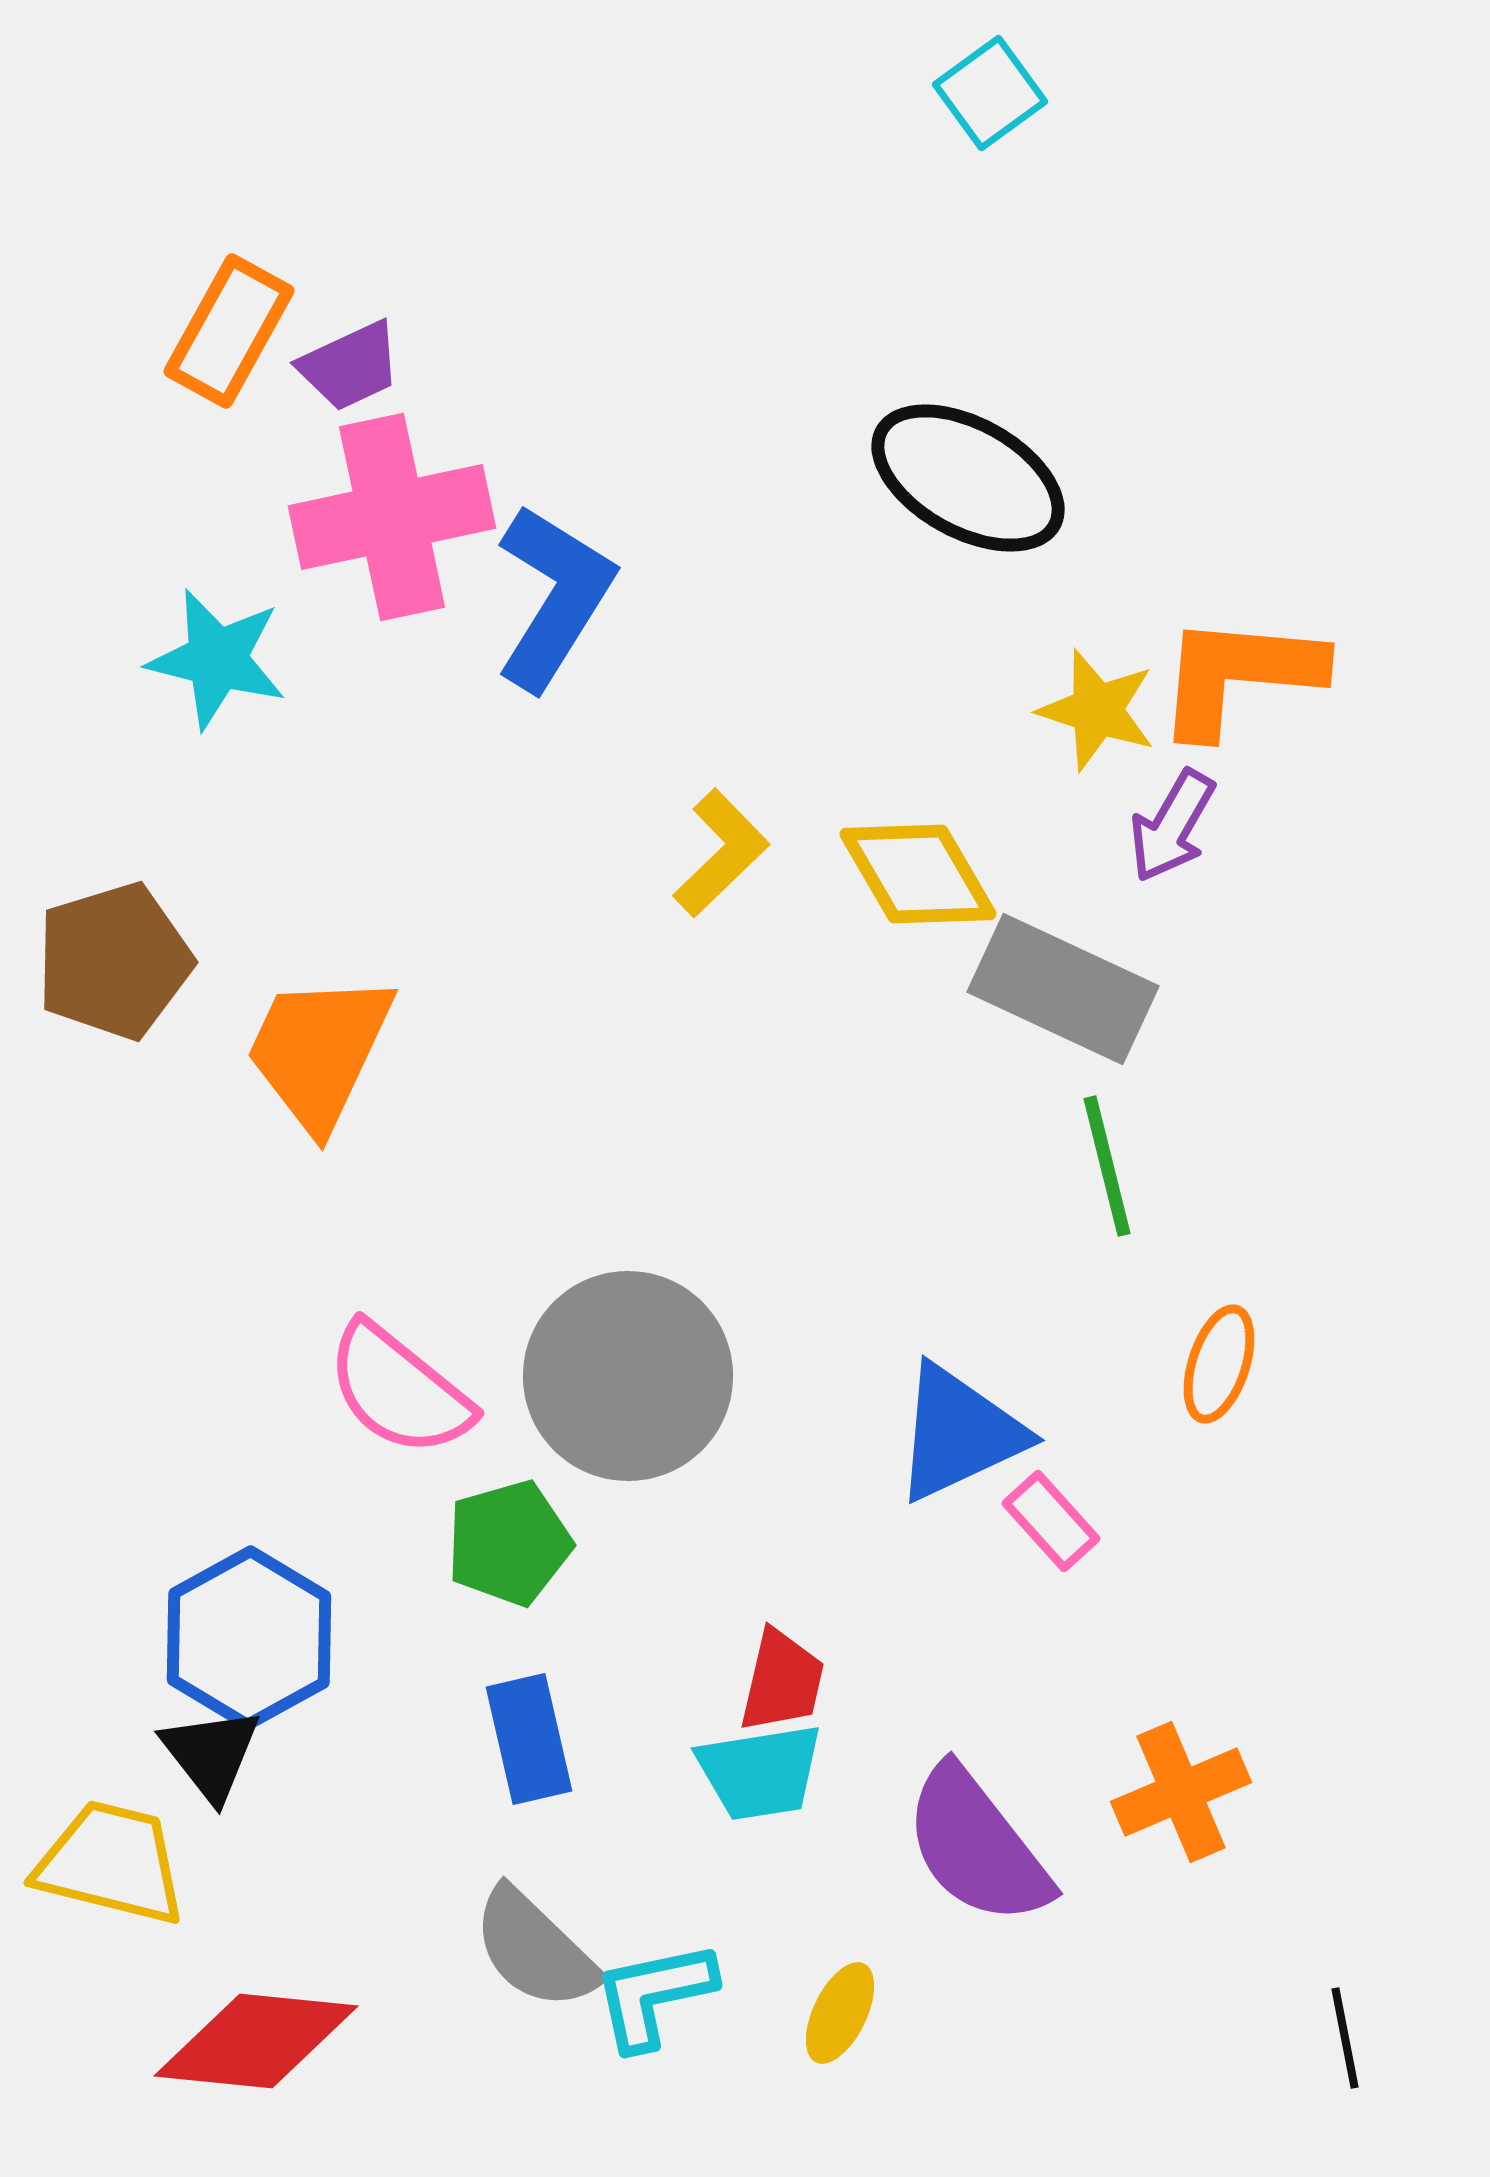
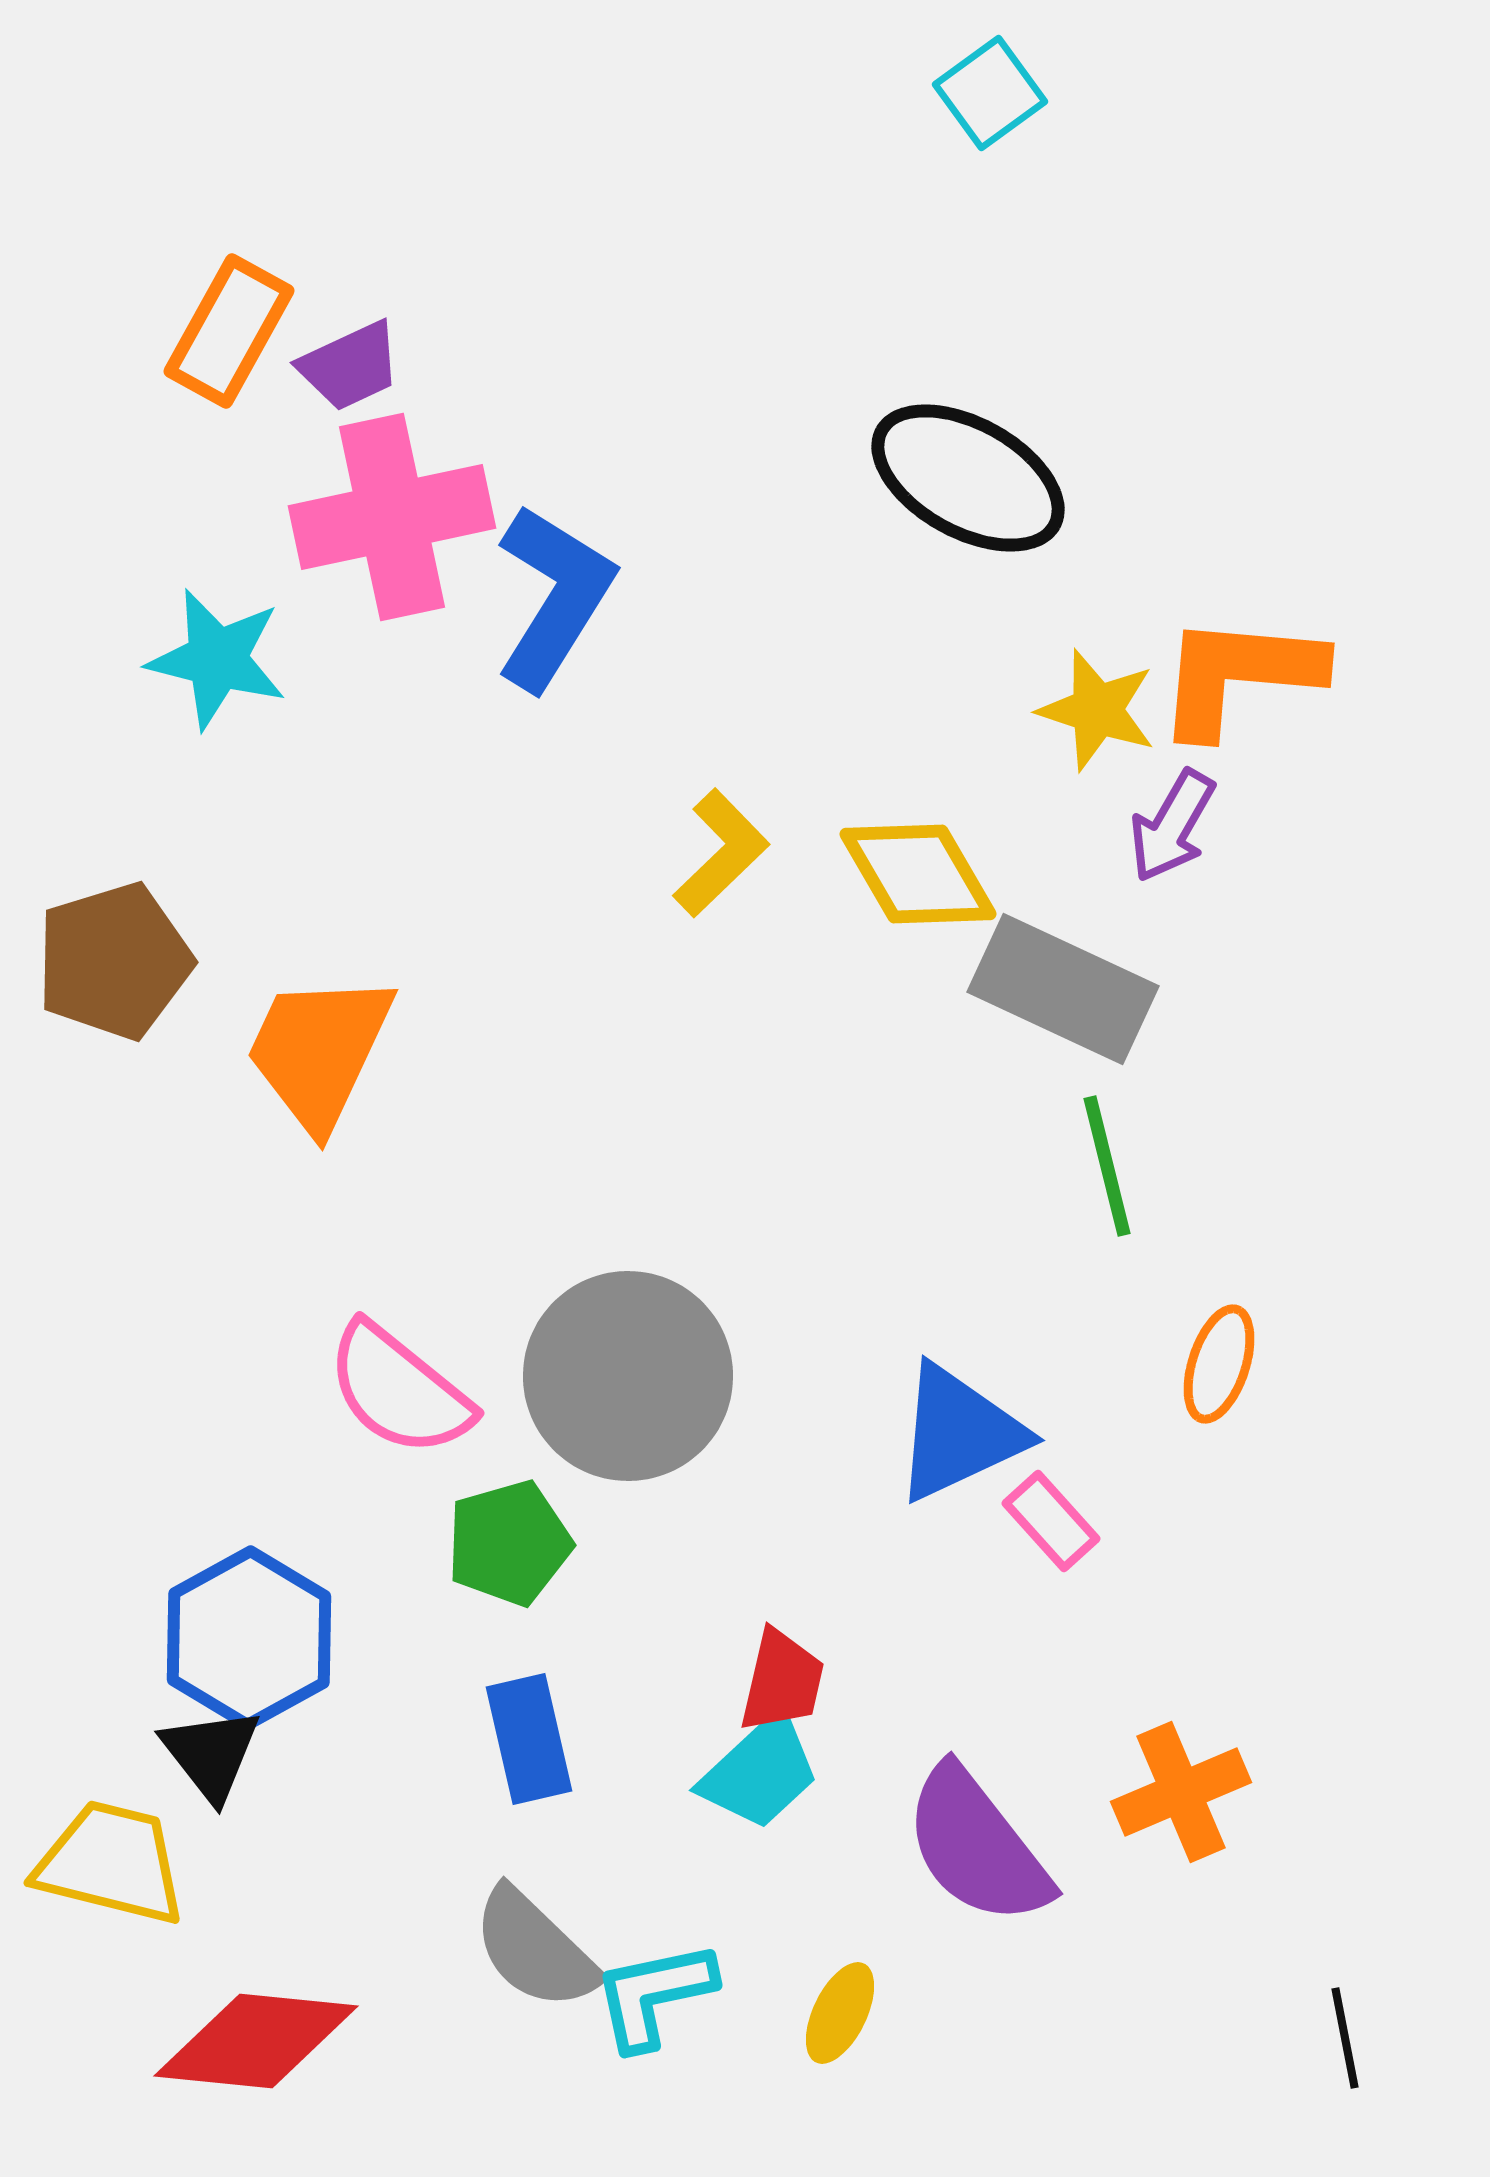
cyan trapezoid: rotated 34 degrees counterclockwise
